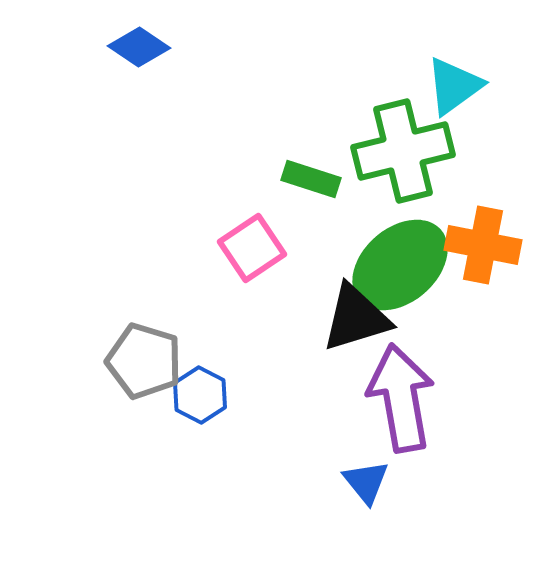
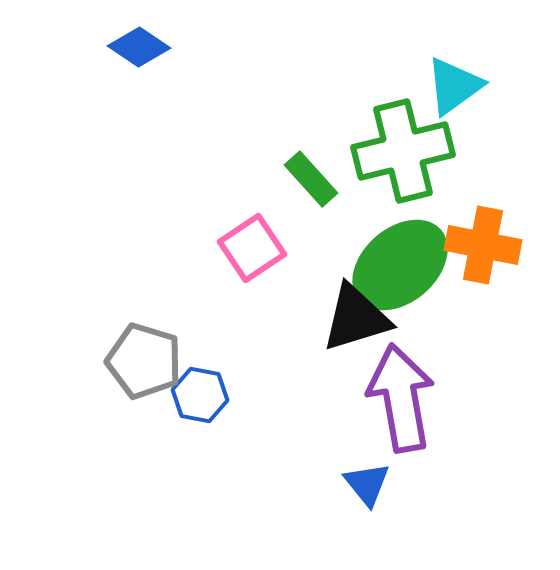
green rectangle: rotated 30 degrees clockwise
blue hexagon: rotated 16 degrees counterclockwise
blue triangle: moved 1 px right, 2 px down
